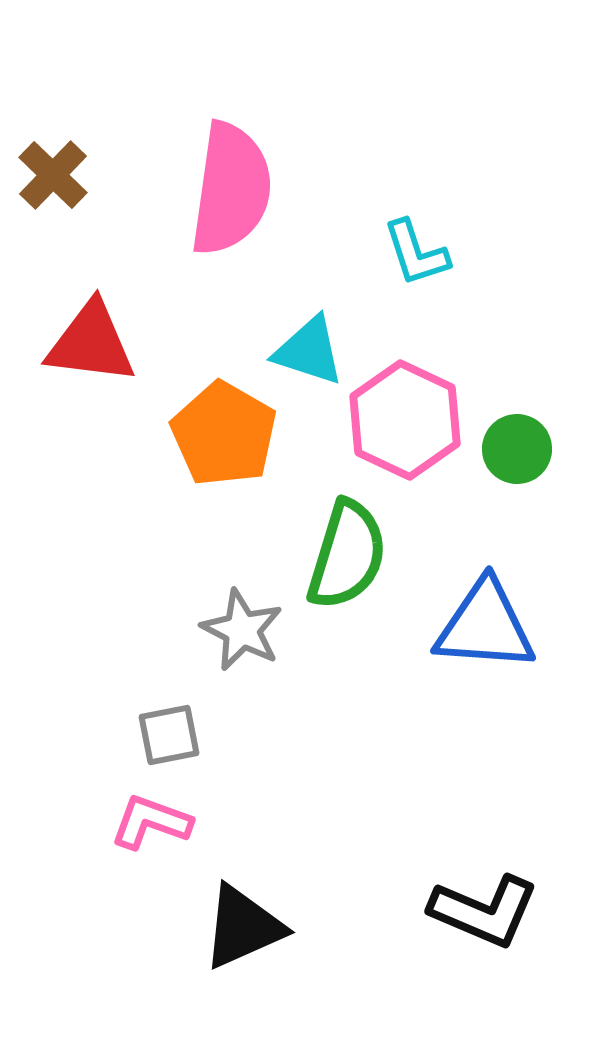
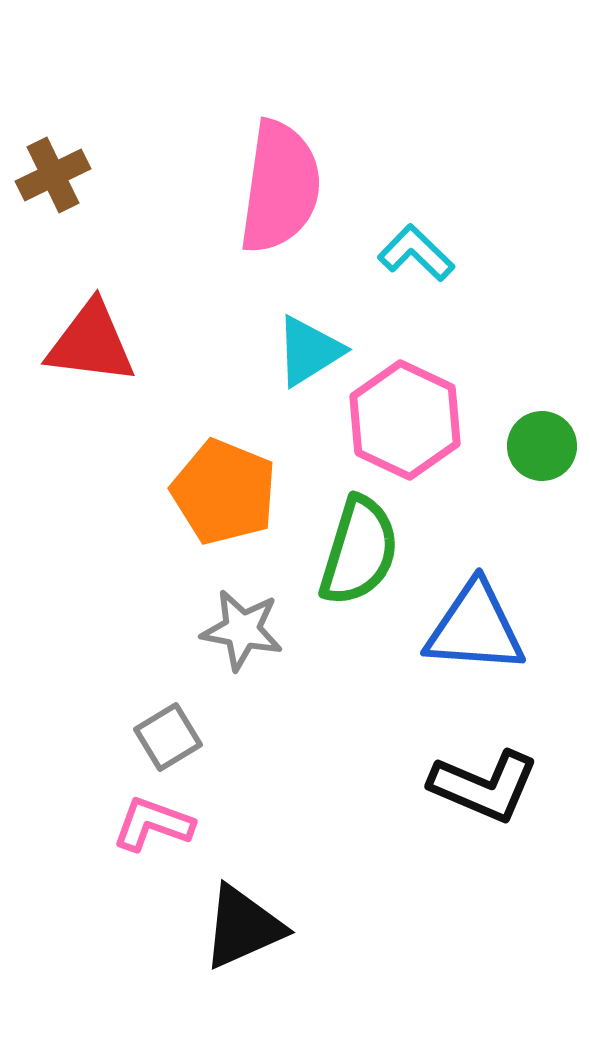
brown cross: rotated 20 degrees clockwise
pink semicircle: moved 49 px right, 2 px up
cyan L-shape: rotated 152 degrees clockwise
cyan triangle: rotated 50 degrees counterclockwise
orange pentagon: moved 58 px down; rotated 8 degrees counterclockwise
green circle: moved 25 px right, 3 px up
green semicircle: moved 12 px right, 4 px up
blue triangle: moved 10 px left, 2 px down
gray star: rotated 16 degrees counterclockwise
gray square: moved 1 px left, 2 px down; rotated 20 degrees counterclockwise
pink L-shape: moved 2 px right, 2 px down
black L-shape: moved 125 px up
